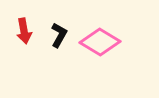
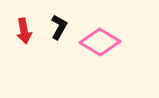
black L-shape: moved 8 px up
